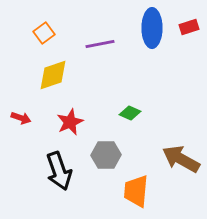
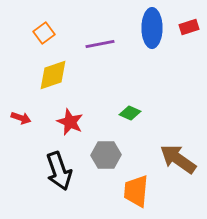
red star: rotated 24 degrees counterclockwise
brown arrow: moved 3 px left; rotated 6 degrees clockwise
